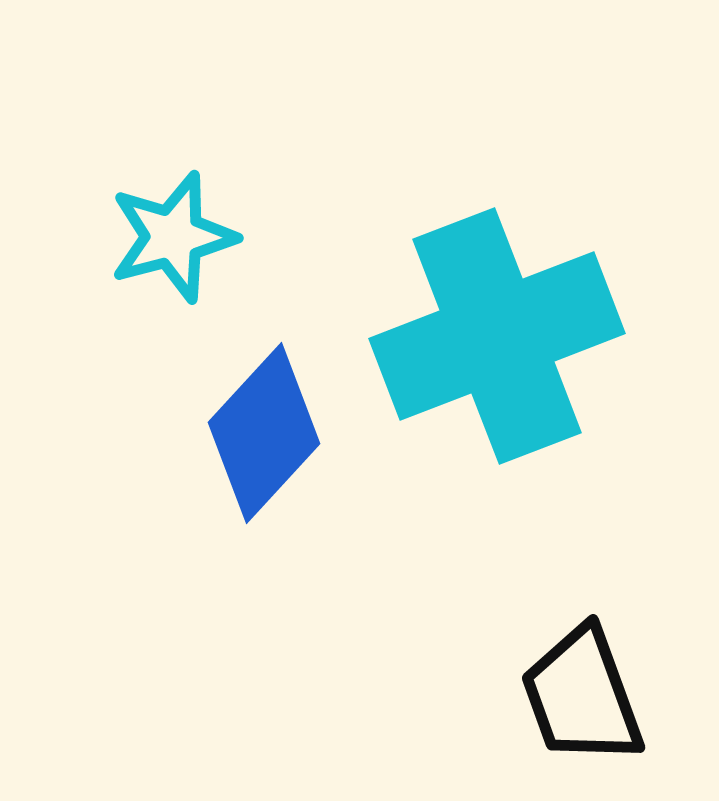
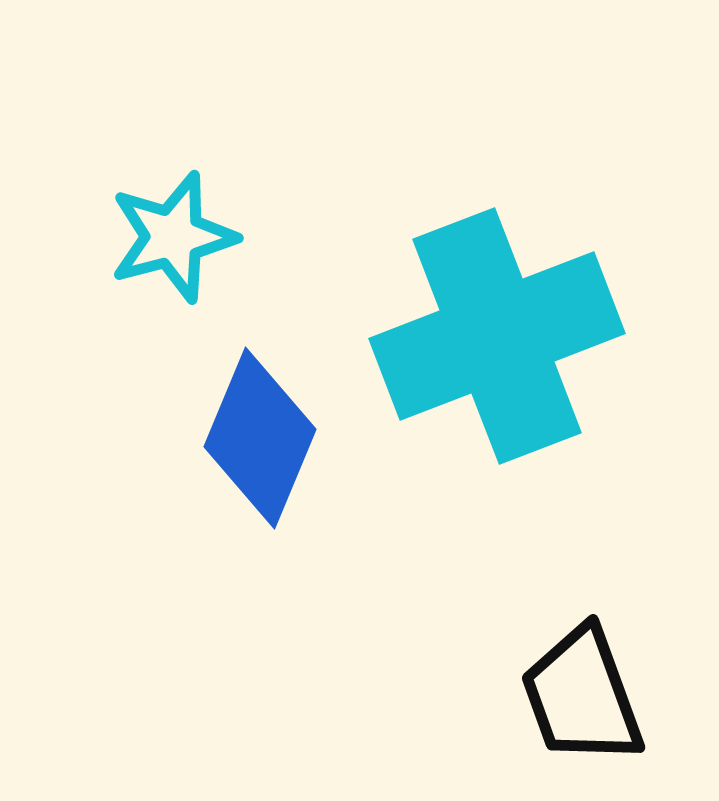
blue diamond: moved 4 px left, 5 px down; rotated 20 degrees counterclockwise
